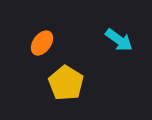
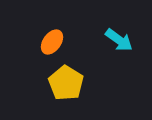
orange ellipse: moved 10 px right, 1 px up
